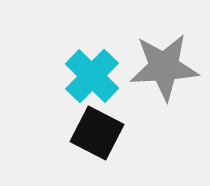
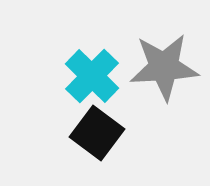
black square: rotated 10 degrees clockwise
